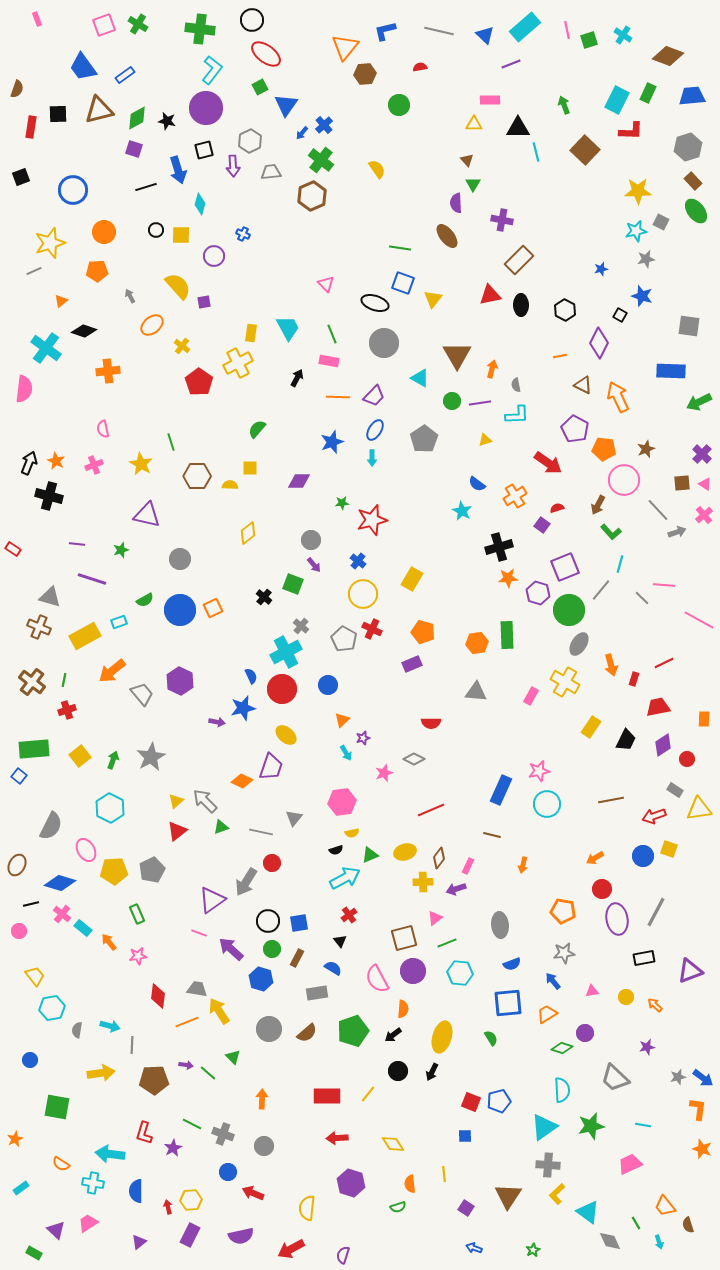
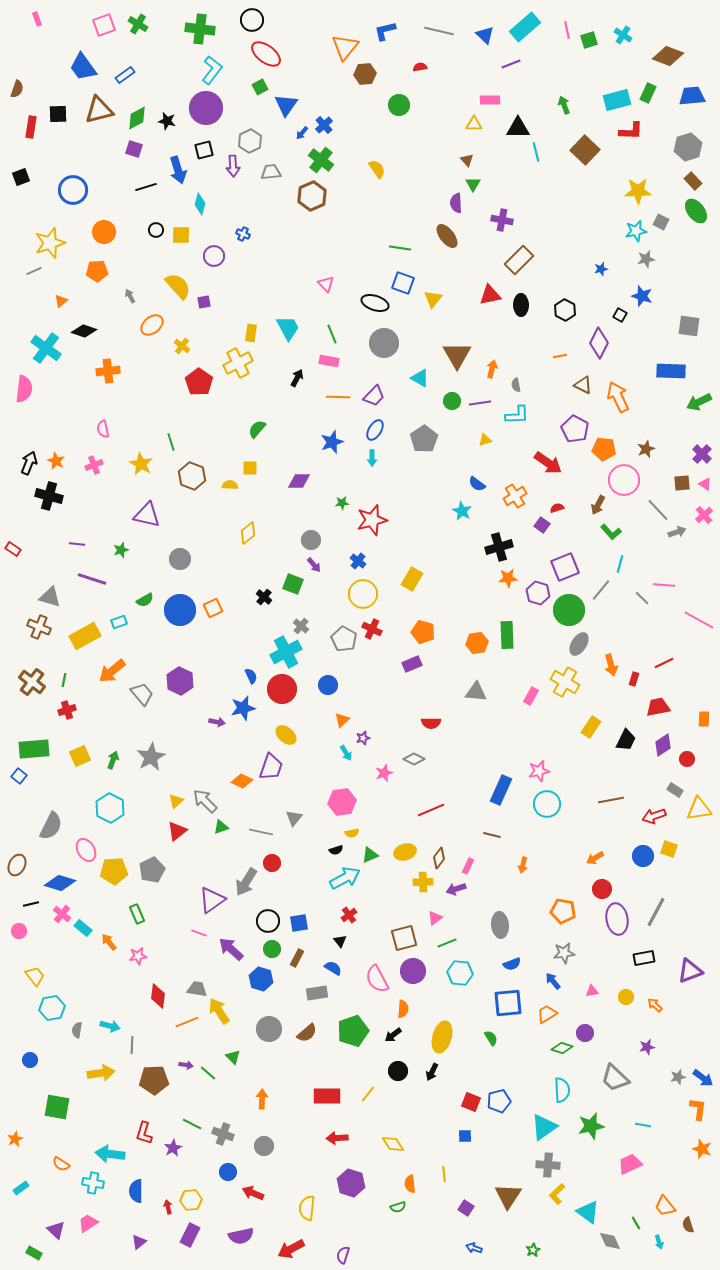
cyan rectangle at (617, 100): rotated 48 degrees clockwise
brown hexagon at (197, 476): moved 5 px left; rotated 20 degrees clockwise
yellow square at (80, 756): rotated 15 degrees clockwise
